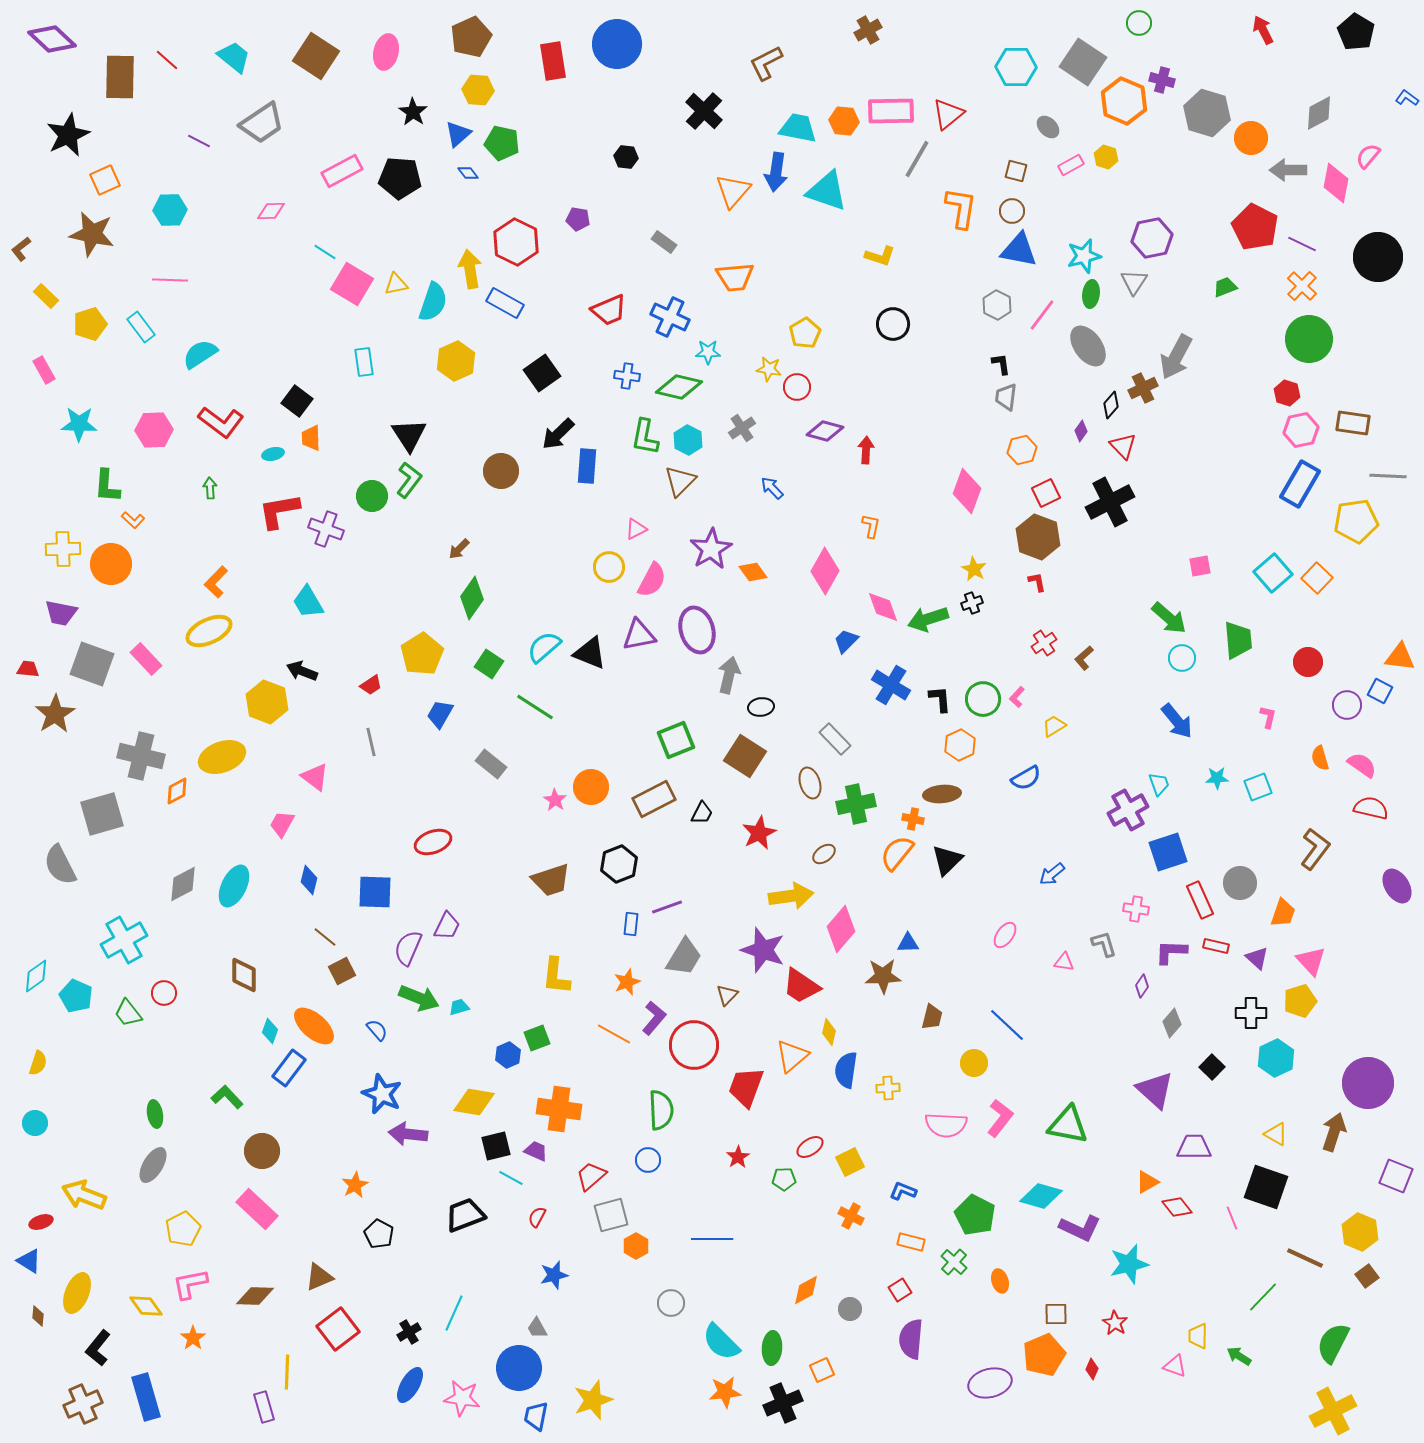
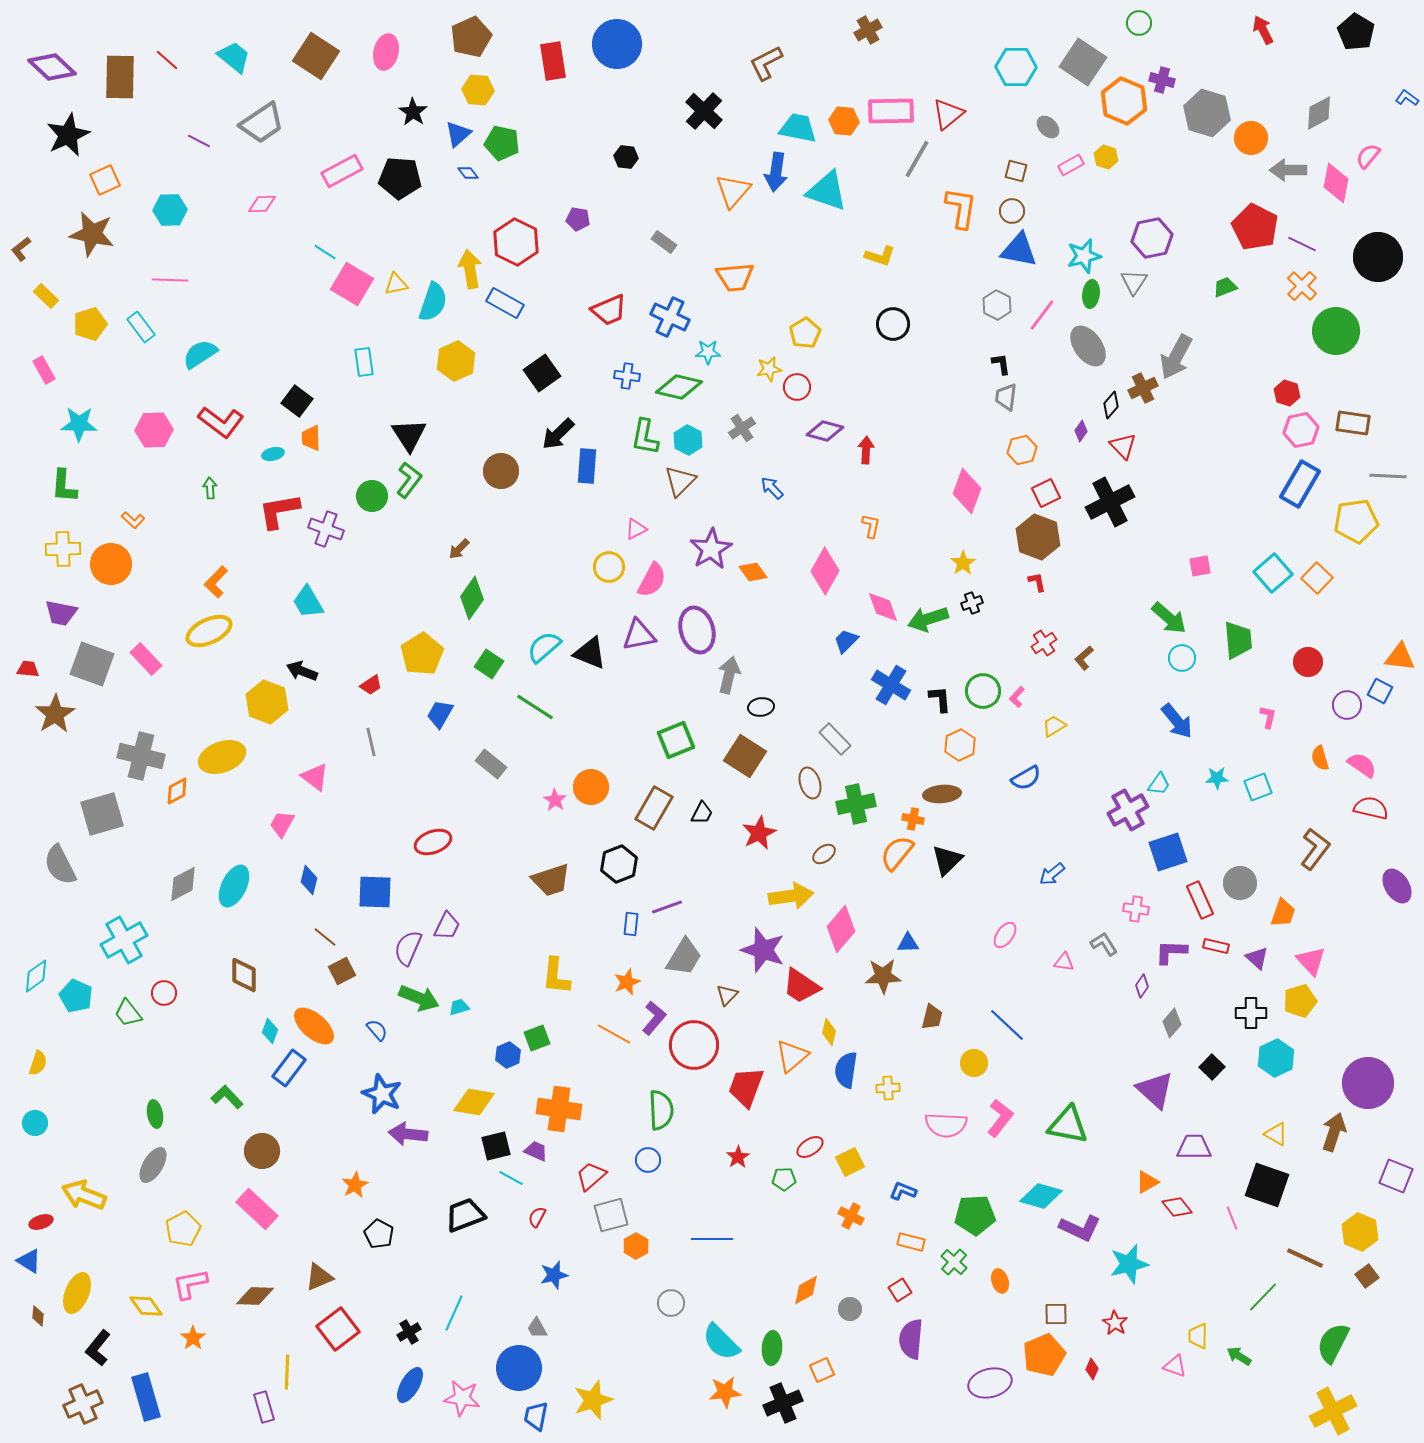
purple diamond at (52, 39): moved 28 px down
pink diamond at (271, 211): moved 9 px left, 7 px up
green circle at (1309, 339): moved 27 px right, 8 px up
yellow star at (769, 369): rotated 20 degrees counterclockwise
green L-shape at (107, 486): moved 43 px left
yellow star at (974, 569): moved 11 px left, 6 px up; rotated 10 degrees clockwise
green circle at (983, 699): moved 8 px up
cyan trapezoid at (1159, 784): rotated 55 degrees clockwise
brown rectangle at (654, 799): moved 9 px down; rotated 33 degrees counterclockwise
gray L-shape at (1104, 944): rotated 16 degrees counterclockwise
black square at (1266, 1187): moved 1 px right, 2 px up
green pentagon at (975, 1215): rotated 30 degrees counterclockwise
